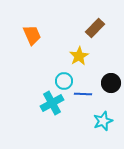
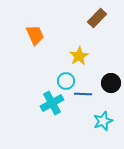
brown rectangle: moved 2 px right, 10 px up
orange trapezoid: moved 3 px right
cyan circle: moved 2 px right
